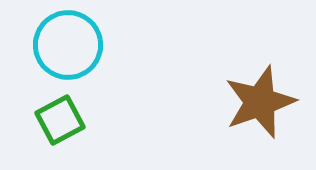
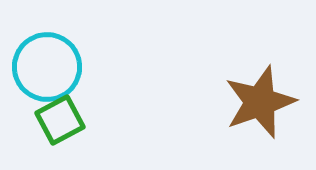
cyan circle: moved 21 px left, 22 px down
